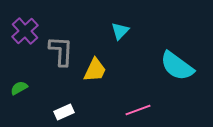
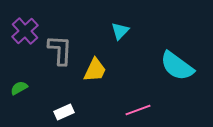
gray L-shape: moved 1 px left, 1 px up
